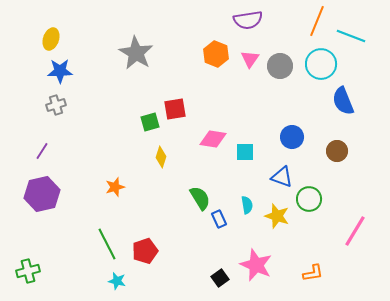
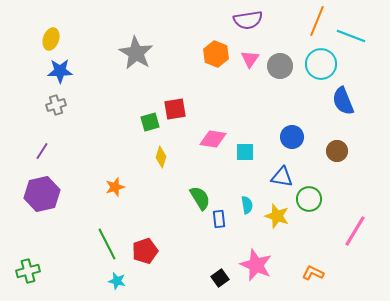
blue triangle: rotated 10 degrees counterclockwise
blue rectangle: rotated 18 degrees clockwise
orange L-shape: rotated 145 degrees counterclockwise
